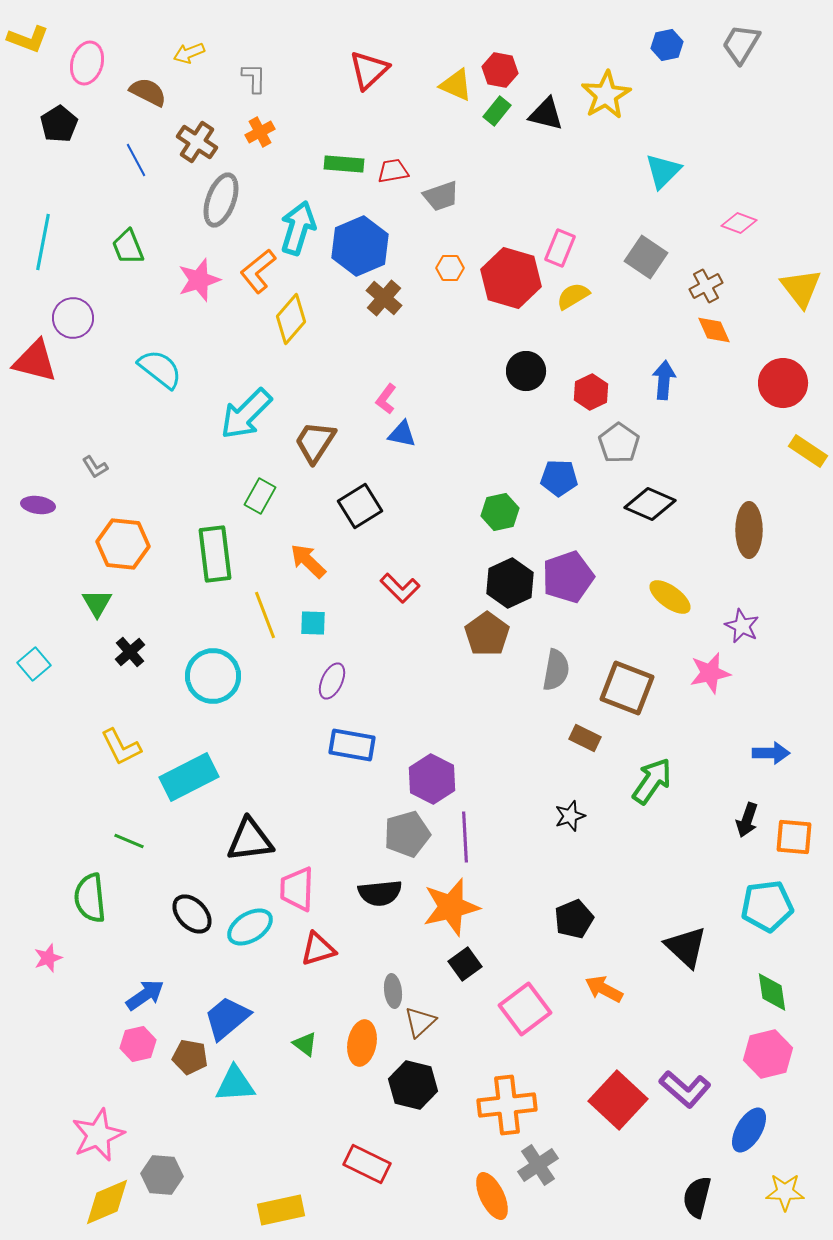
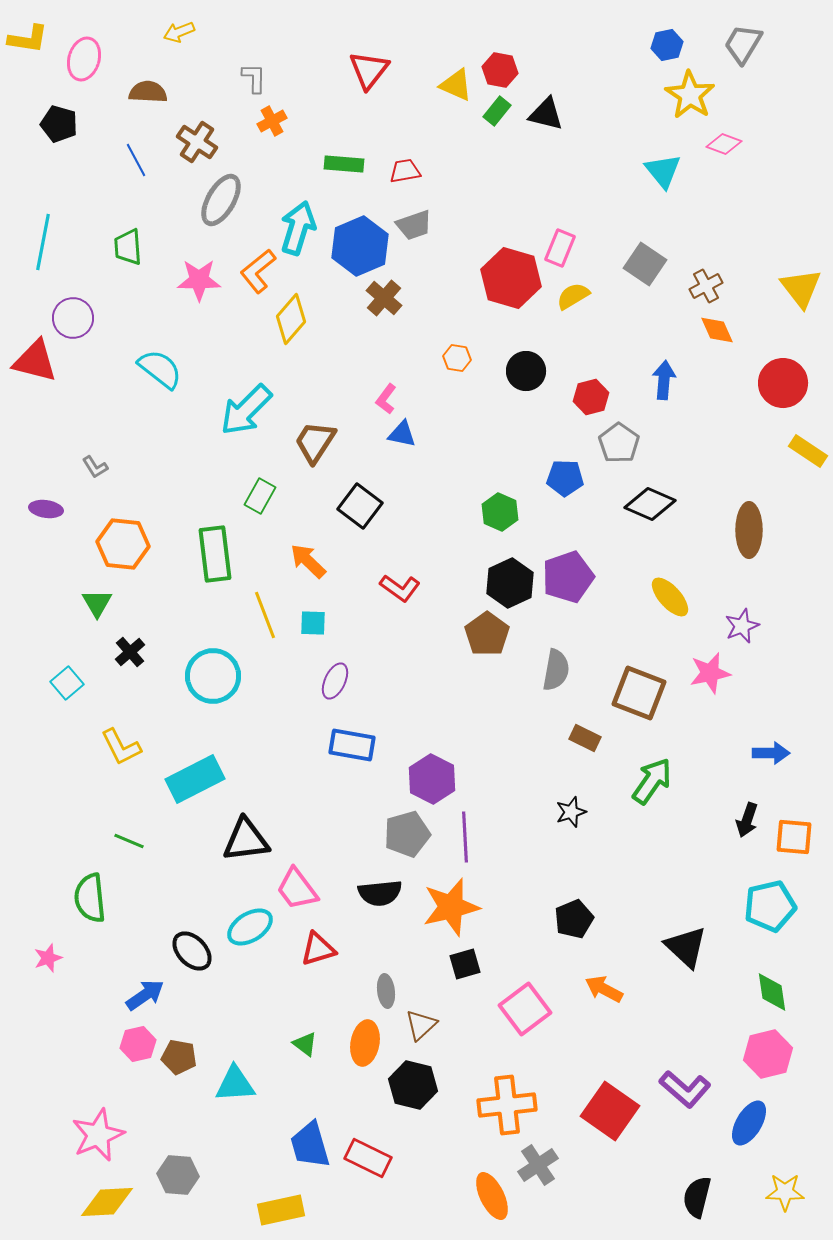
yellow L-shape at (28, 39): rotated 12 degrees counterclockwise
gray trapezoid at (741, 44): moved 2 px right
yellow arrow at (189, 53): moved 10 px left, 21 px up
pink ellipse at (87, 63): moved 3 px left, 4 px up
red triangle at (369, 70): rotated 9 degrees counterclockwise
brown semicircle at (148, 92): rotated 24 degrees counterclockwise
yellow star at (606, 95): moved 84 px right; rotated 9 degrees counterclockwise
black pentagon at (59, 124): rotated 24 degrees counterclockwise
orange cross at (260, 132): moved 12 px right, 11 px up
red trapezoid at (393, 171): moved 12 px right
cyan triangle at (663, 171): rotated 24 degrees counterclockwise
gray trapezoid at (441, 196): moved 27 px left, 29 px down
gray ellipse at (221, 200): rotated 10 degrees clockwise
pink diamond at (739, 223): moved 15 px left, 79 px up
green trapezoid at (128, 247): rotated 18 degrees clockwise
gray square at (646, 257): moved 1 px left, 7 px down
orange hexagon at (450, 268): moved 7 px right, 90 px down; rotated 8 degrees clockwise
pink star at (199, 280): rotated 18 degrees clockwise
orange diamond at (714, 330): moved 3 px right
red hexagon at (591, 392): moved 5 px down; rotated 12 degrees clockwise
cyan arrow at (246, 414): moved 4 px up
blue pentagon at (559, 478): moved 6 px right
purple ellipse at (38, 505): moved 8 px right, 4 px down
black square at (360, 506): rotated 21 degrees counterclockwise
green hexagon at (500, 512): rotated 24 degrees counterclockwise
red L-shape at (400, 588): rotated 9 degrees counterclockwise
yellow ellipse at (670, 597): rotated 12 degrees clockwise
purple star at (742, 626): rotated 24 degrees clockwise
cyan square at (34, 664): moved 33 px right, 19 px down
purple ellipse at (332, 681): moved 3 px right
brown square at (627, 688): moved 12 px right, 5 px down
cyan rectangle at (189, 777): moved 6 px right, 2 px down
black star at (570, 816): moved 1 px right, 4 px up
black triangle at (250, 840): moved 4 px left
pink trapezoid at (297, 889): rotated 39 degrees counterclockwise
cyan pentagon at (767, 906): moved 3 px right; rotated 6 degrees counterclockwise
black ellipse at (192, 914): moved 37 px down
black square at (465, 964): rotated 20 degrees clockwise
gray ellipse at (393, 991): moved 7 px left
blue trapezoid at (227, 1018): moved 83 px right, 127 px down; rotated 66 degrees counterclockwise
brown triangle at (420, 1022): moved 1 px right, 3 px down
orange ellipse at (362, 1043): moved 3 px right
brown pentagon at (190, 1057): moved 11 px left
red square at (618, 1100): moved 8 px left, 11 px down; rotated 8 degrees counterclockwise
blue ellipse at (749, 1130): moved 7 px up
red rectangle at (367, 1164): moved 1 px right, 6 px up
gray hexagon at (162, 1175): moved 16 px right
yellow diamond at (107, 1202): rotated 20 degrees clockwise
